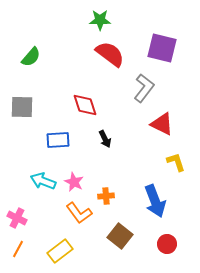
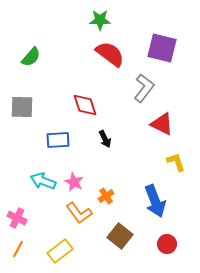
orange cross: rotated 28 degrees counterclockwise
